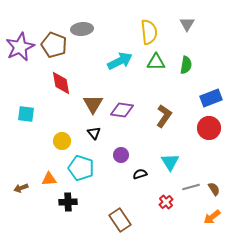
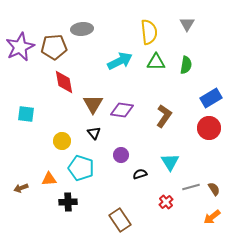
brown pentagon: moved 2 px down; rotated 25 degrees counterclockwise
red diamond: moved 3 px right, 1 px up
blue rectangle: rotated 10 degrees counterclockwise
